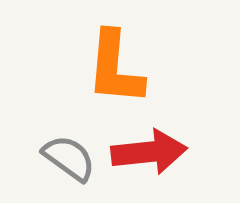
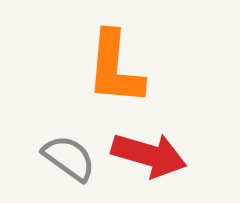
red arrow: moved 3 px down; rotated 22 degrees clockwise
